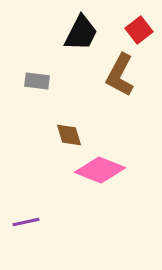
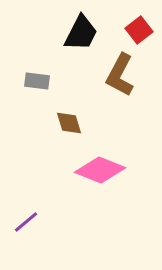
brown diamond: moved 12 px up
purple line: rotated 28 degrees counterclockwise
